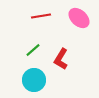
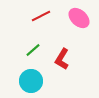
red line: rotated 18 degrees counterclockwise
red L-shape: moved 1 px right
cyan circle: moved 3 px left, 1 px down
